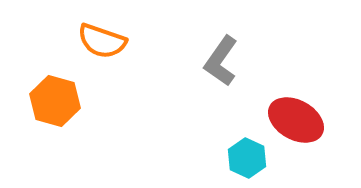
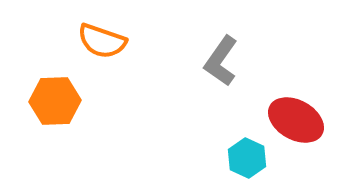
orange hexagon: rotated 18 degrees counterclockwise
